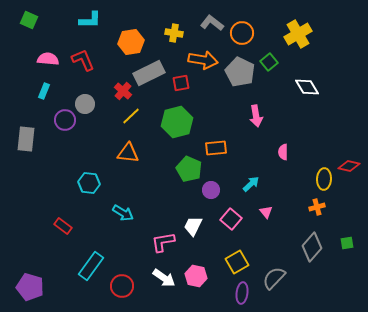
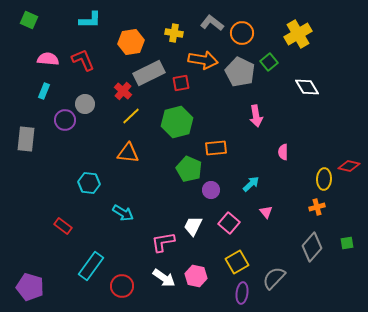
pink square at (231, 219): moved 2 px left, 4 px down
